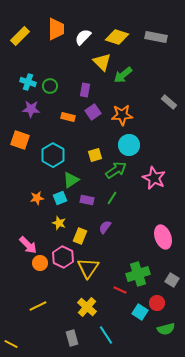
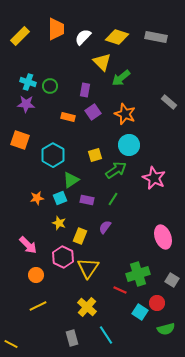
green arrow at (123, 75): moved 2 px left, 3 px down
purple star at (31, 109): moved 5 px left, 5 px up
orange star at (122, 115): moved 3 px right, 1 px up; rotated 25 degrees clockwise
green line at (112, 198): moved 1 px right, 1 px down
orange circle at (40, 263): moved 4 px left, 12 px down
